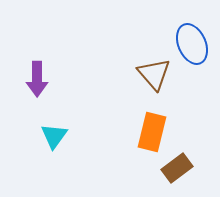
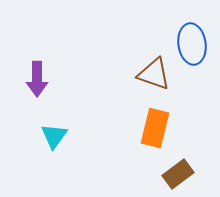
blue ellipse: rotated 15 degrees clockwise
brown triangle: rotated 30 degrees counterclockwise
orange rectangle: moved 3 px right, 4 px up
brown rectangle: moved 1 px right, 6 px down
